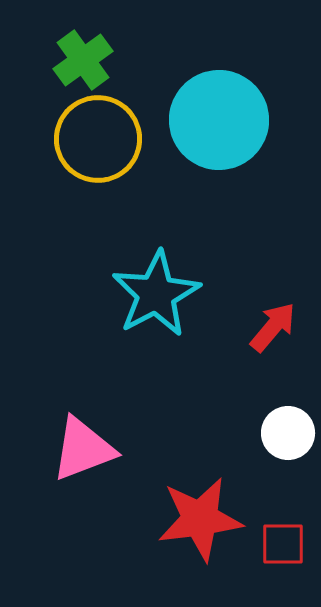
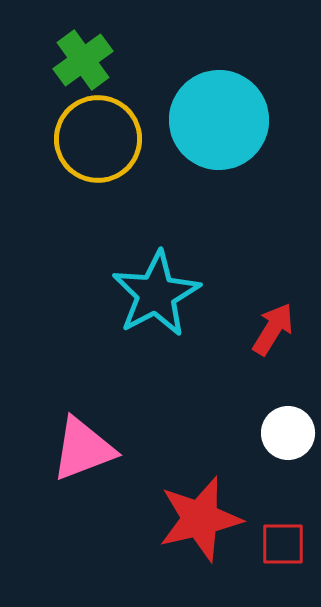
red arrow: moved 2 px down; rotated 8 degrees counterclockwise
red star: rotated 6 degrees counterclockwise
